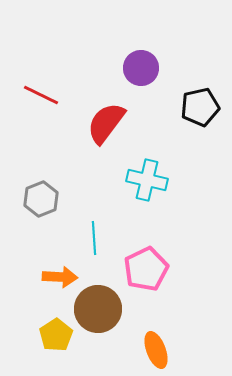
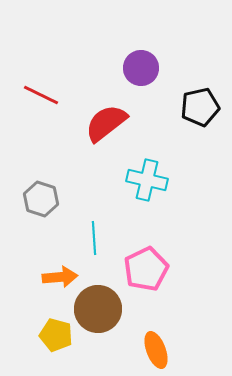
red semicircle: rotated 15 degrees clockwise
gray hexagon: rotated 20 degrees counterclockwise
orange arrow: rotated 8 degrees counterclockwise
yellow pentagon: rotated 24 degrees counterclockwise
